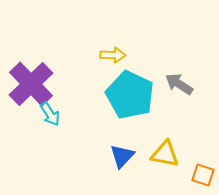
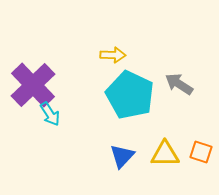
purple cross: moved 2 px right, 1 px down
yellow triangle: rotated 12 degrees counterclockwise
orange square: moved 2 px left, 23 px up
